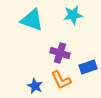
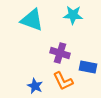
cyan star: rotated 12 degrees clockwise
blue rectangle: rotated 30 degrees clockwise
orange L-shape: moved 2 px right, 1 px down
